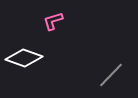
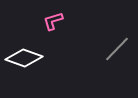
gray line: moved 6 px right, 26 px up
